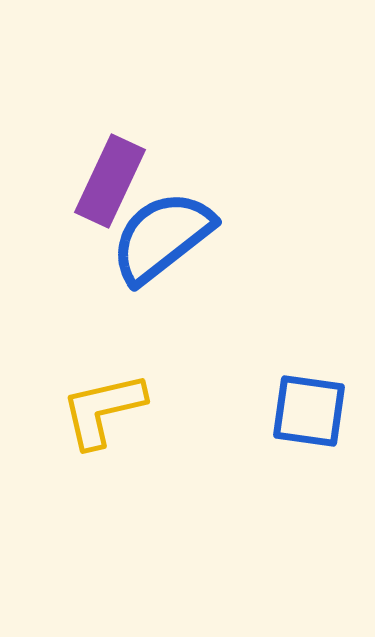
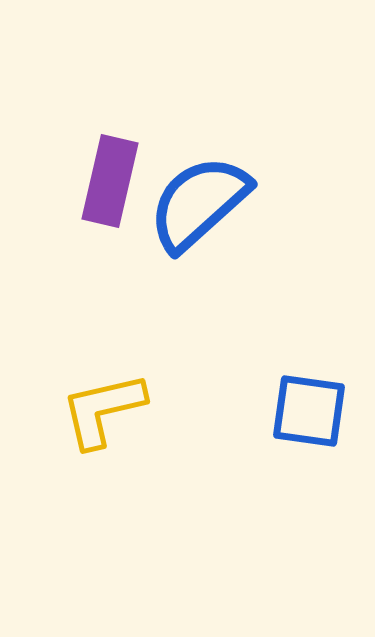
purple rectangle: rotated 12 degrees counterclockwise
blue semicircle: moved 37 px right, 34 px up; rotated 4 degrees counterclockwise
